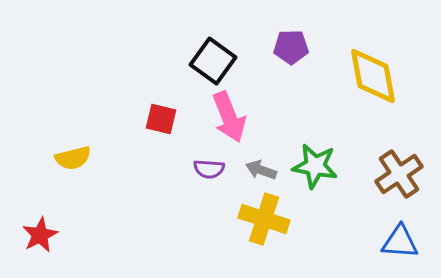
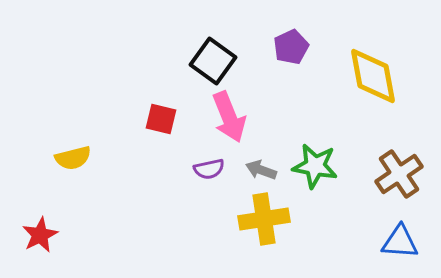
purple pentagon: rotated 24 degrees counterclockwise
purple semicircle: rotated 16 degrees counterclockwise
yellow cross: rotated 27 degrees counterclockwise
